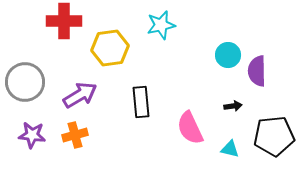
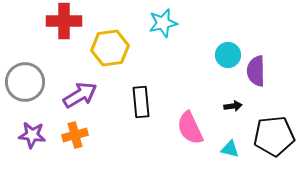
cyan star: moved 2 px right, 2 px up
purple semicircle: moved 1 px left
